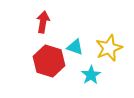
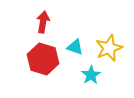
red hexagon: moved 6 px left, 2 px up
